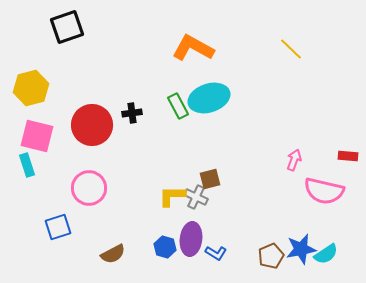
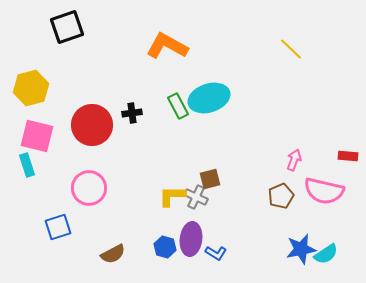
orange L-shape: moved 26 px left, 2 px up
brown pentagon: moved 10 px right, 60 px up
